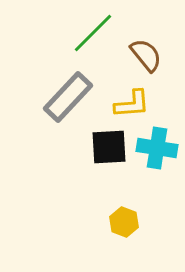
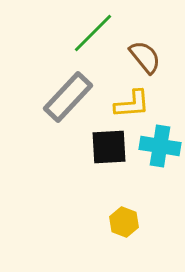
brown semicircle: moved 1 px left, 2 px down
cyan cross: moved 3 px right, 2 px up
